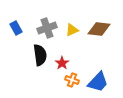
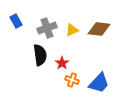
blue rectangle: moved 7 px up
blue trapezoid: moved 1 px right, 1 px down
